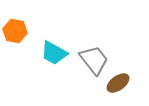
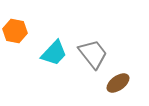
cyan trapezoid: rotated 76 degrees counterclockwise
gray trapezoid: moved 1 px left, 6 px up
